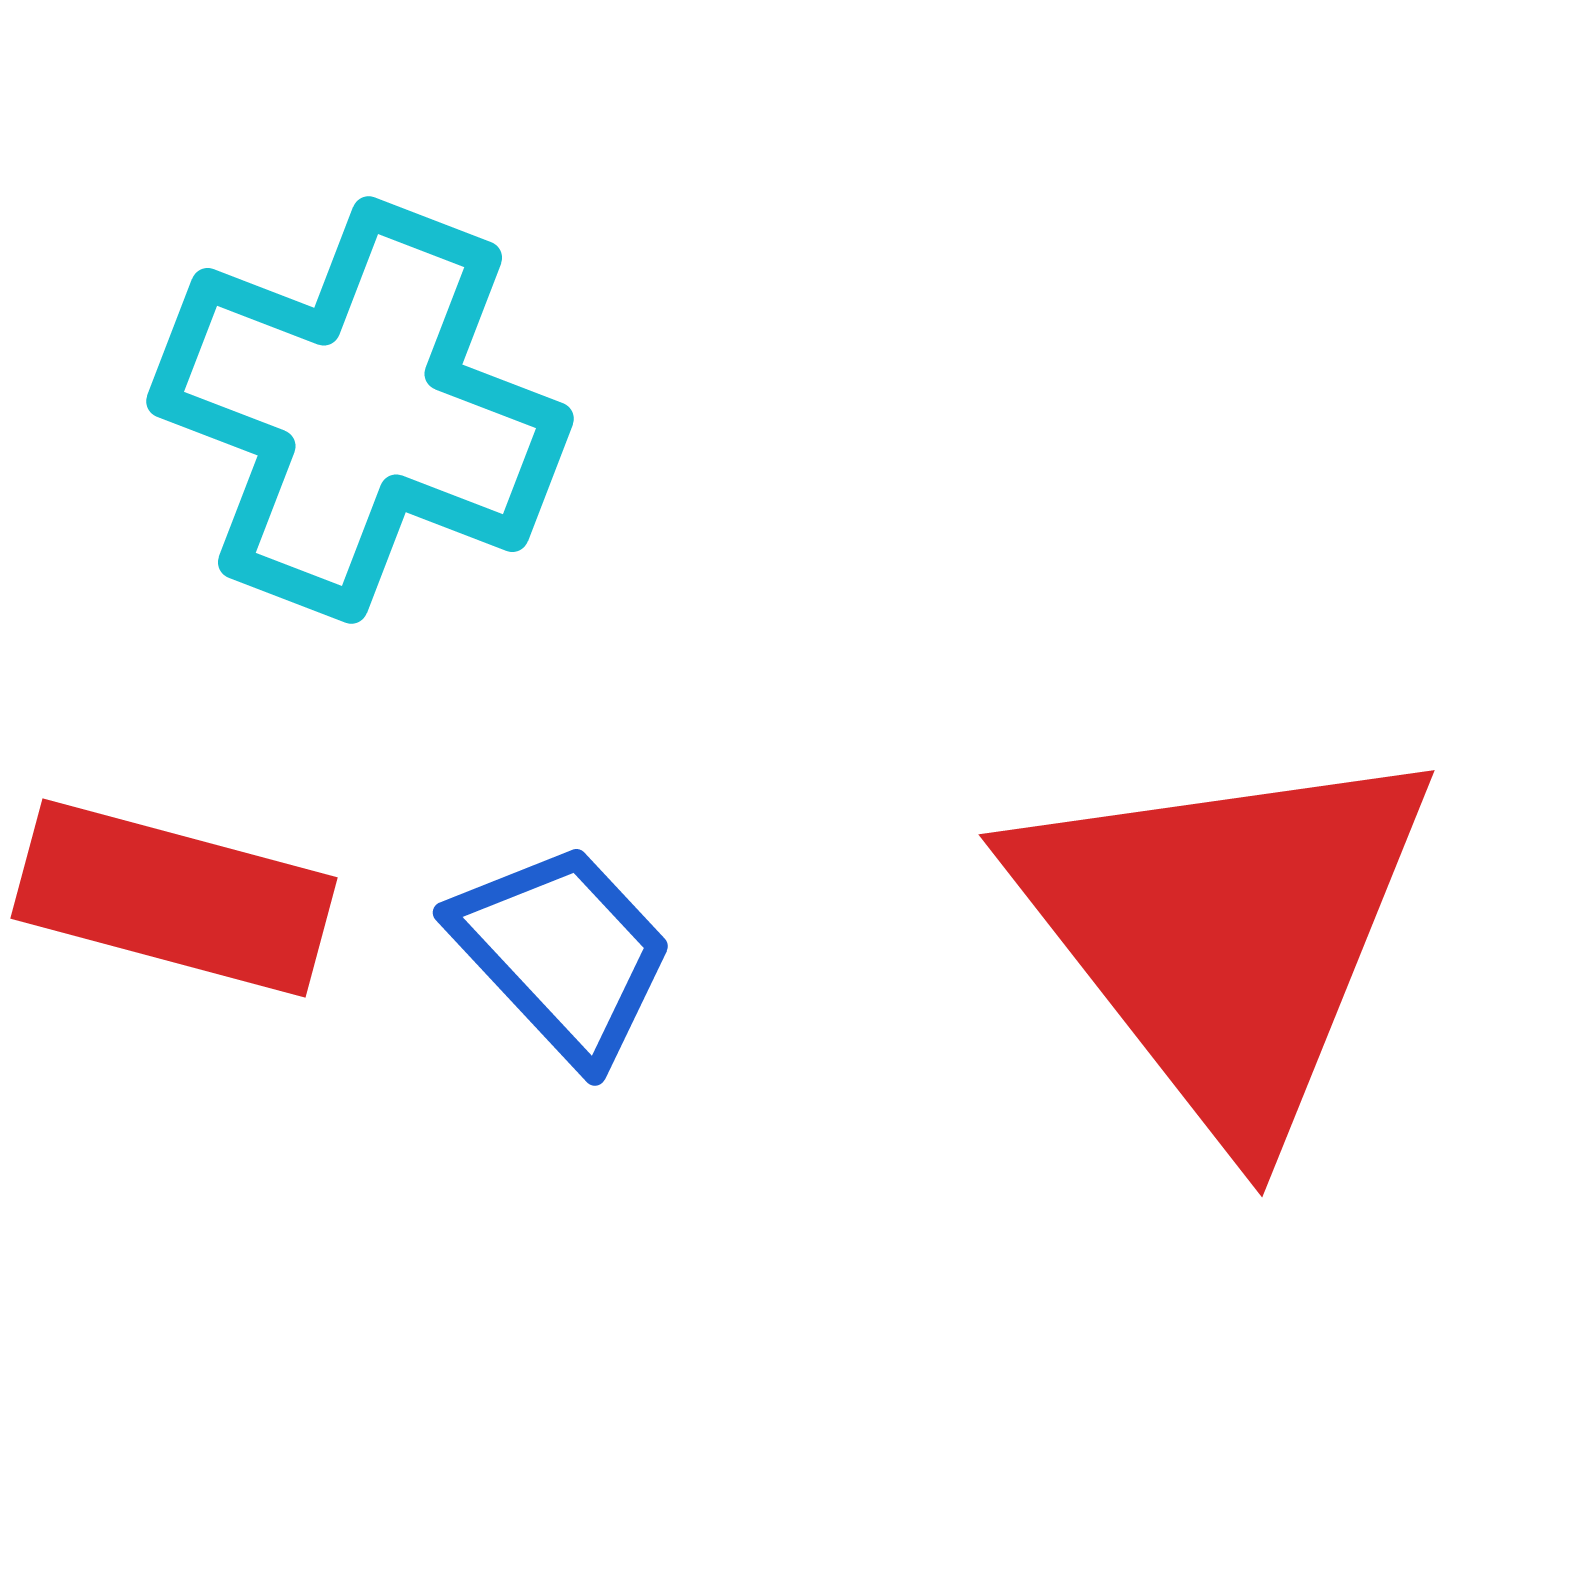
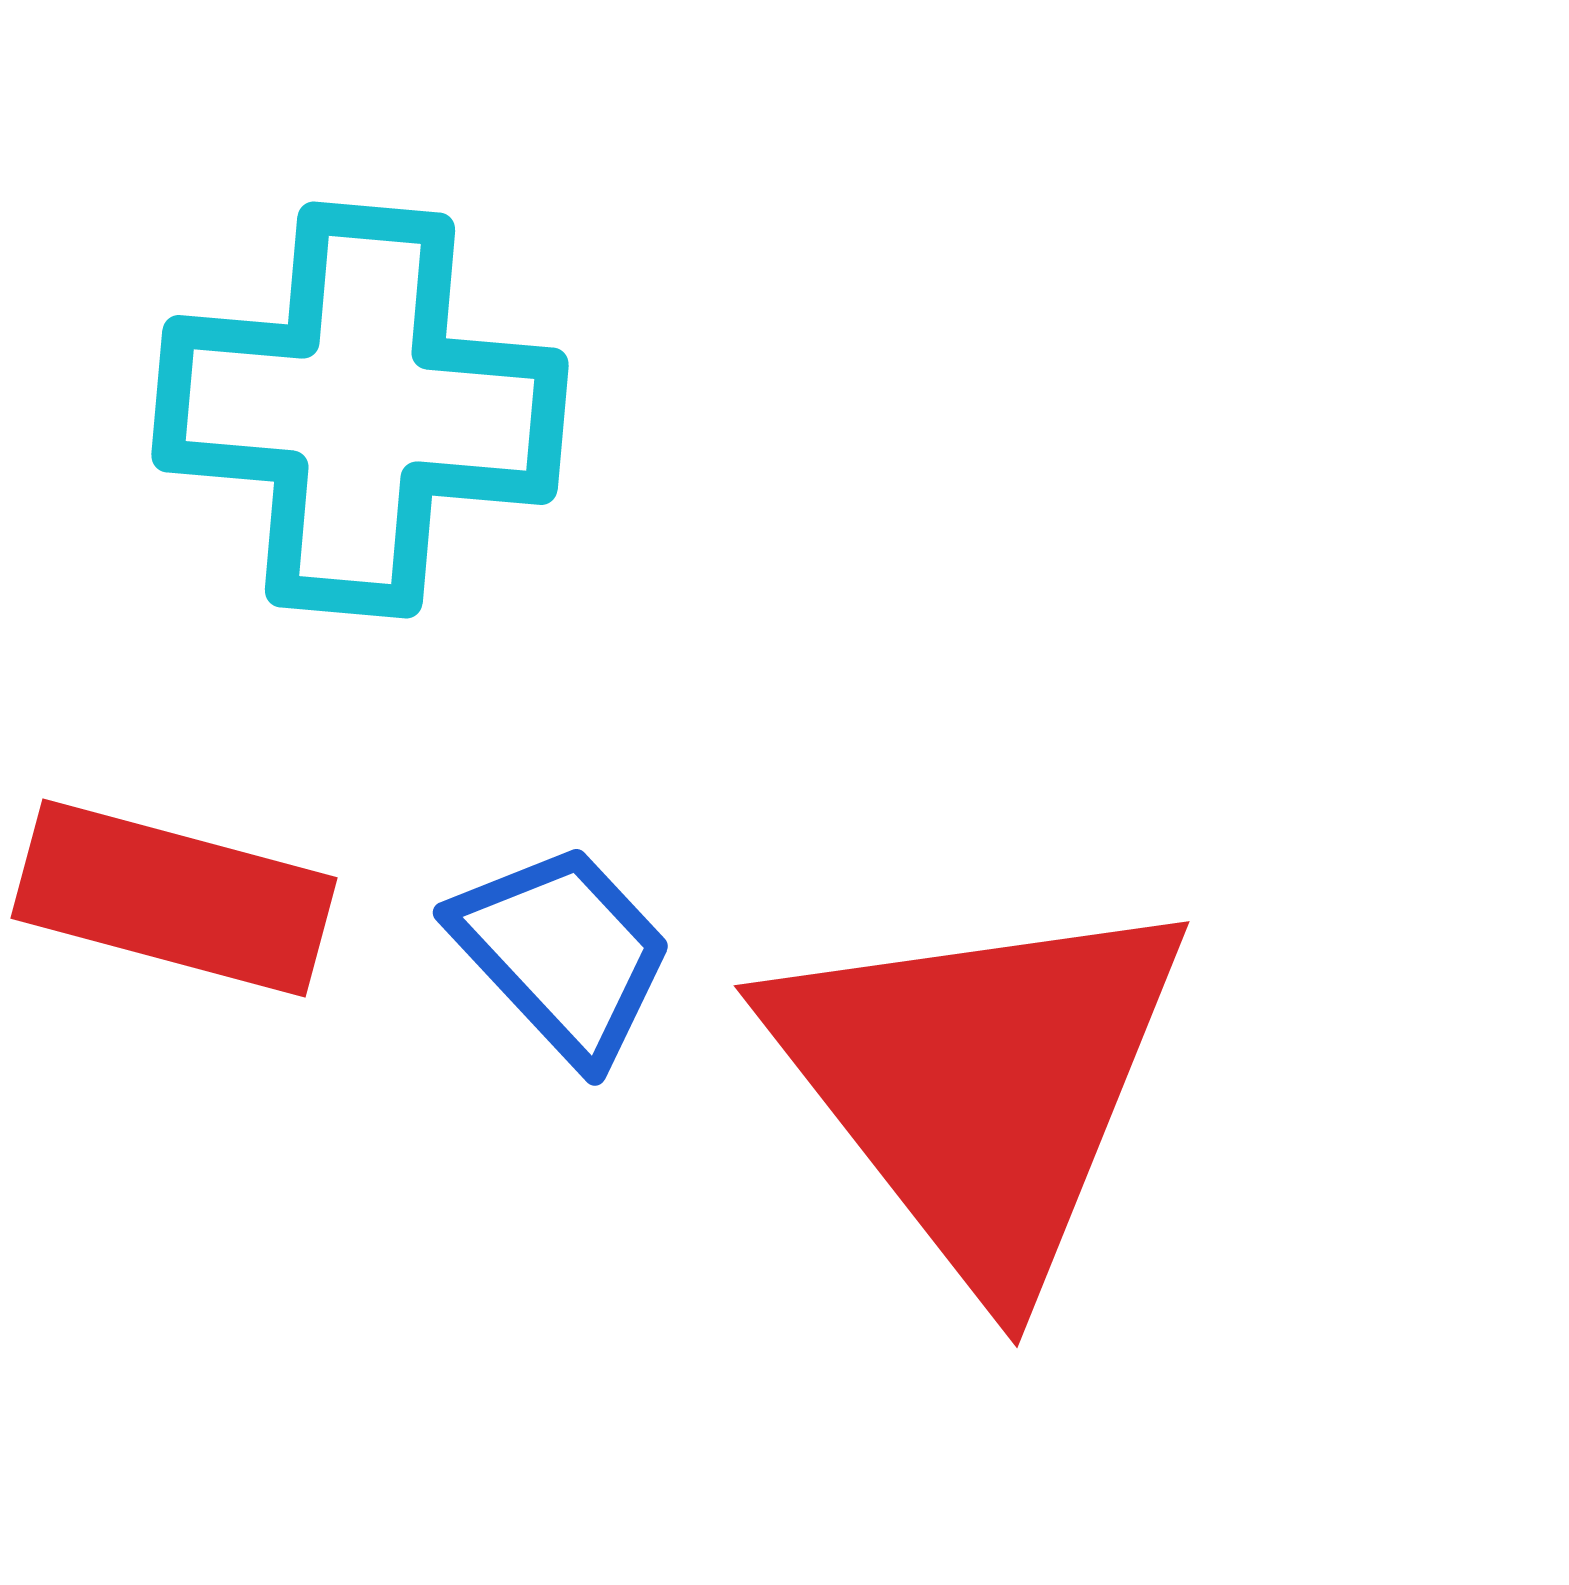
cyan cross: rotated 16 degrees counterclockwise
red triangle: moved 245 px left, 151 px down
